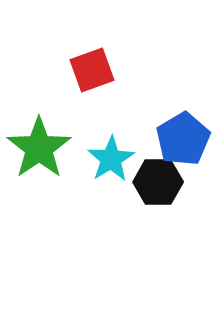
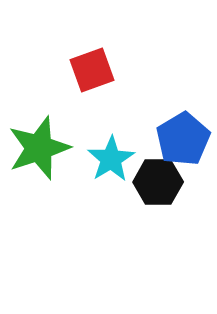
green star: rotated 16 degrees clockwise
